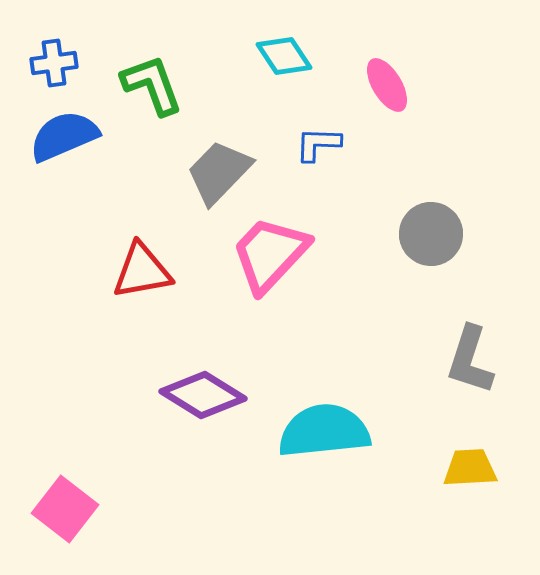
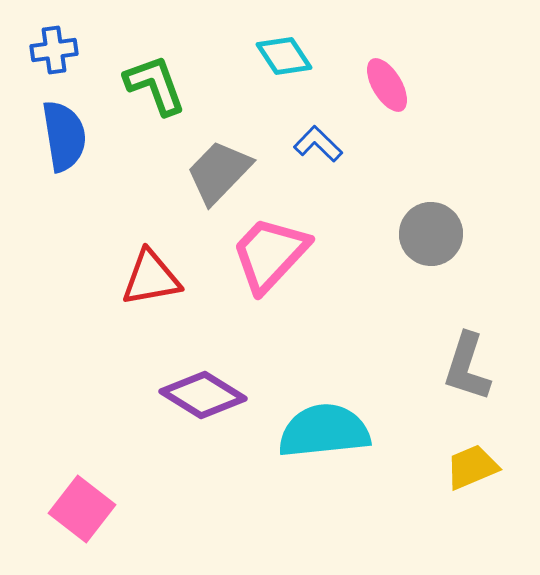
blue cross: moved 13 px up
green L-shape: moved 3 px right
blue semicircle: rotated 104 degrees clockwise
blue L-shape: rotated 42 degrees clockwise
red triangle: moved 9 px right, 7 px down
gray L-shape: moved 3 px left, 7 px down
yellow trapezoid: moved 2 px right, 1 px up; rotated 20 degrees counterclockwise
pink square: moved 17 px right
